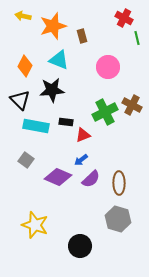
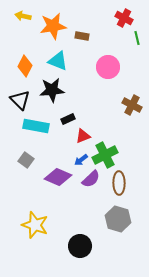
orange star: rotated 8 degrees clockwise
brown rectangle: rotated 64 degrees counterclockwise
cyan triangle: moved 1 px left, 1 px down
green cross: moved 43 px down
black rectangle: moved 2 px right, 3 px up; rotated 32 degrees counterclockwise
red triangle: moved 1 px down
